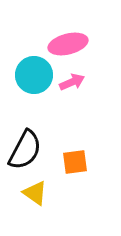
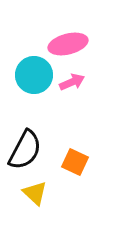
orange square: rotated 32 degrees clockwise
yellow triangle: rotated 8 degrees clockwise
